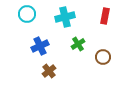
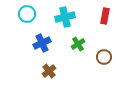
blue cross: moved 2 px right, 3 px up
brown circle: moved 1 px right
